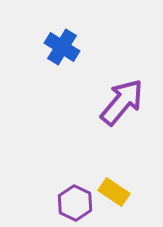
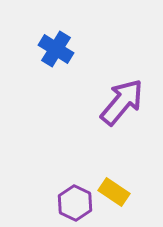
blue cross: moved 6 px left, 2 px down
